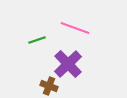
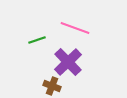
purple cross: moved 2 px up
brown cross: moved 3 px right
